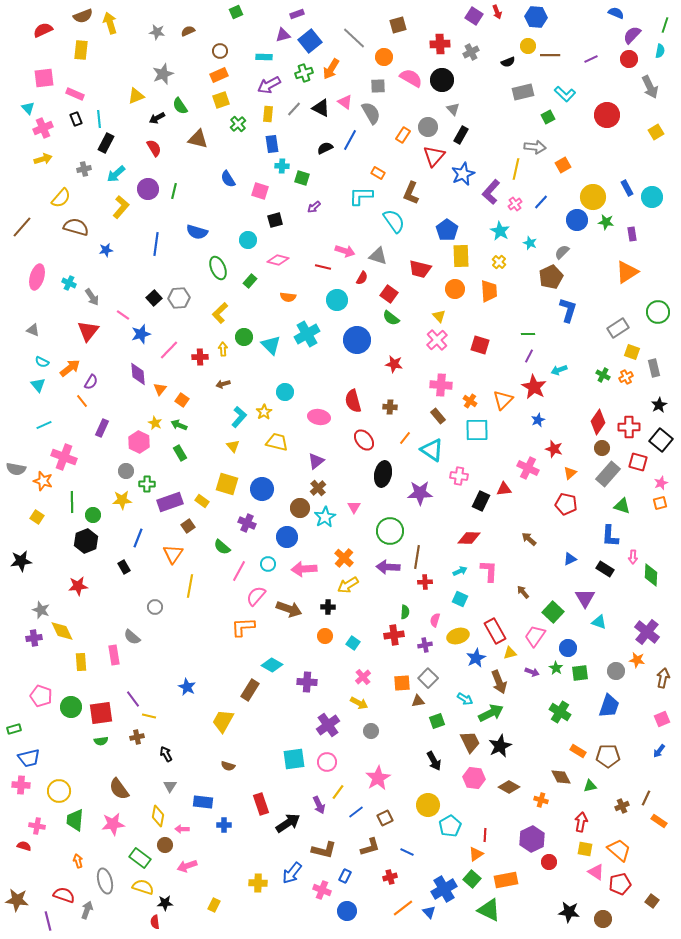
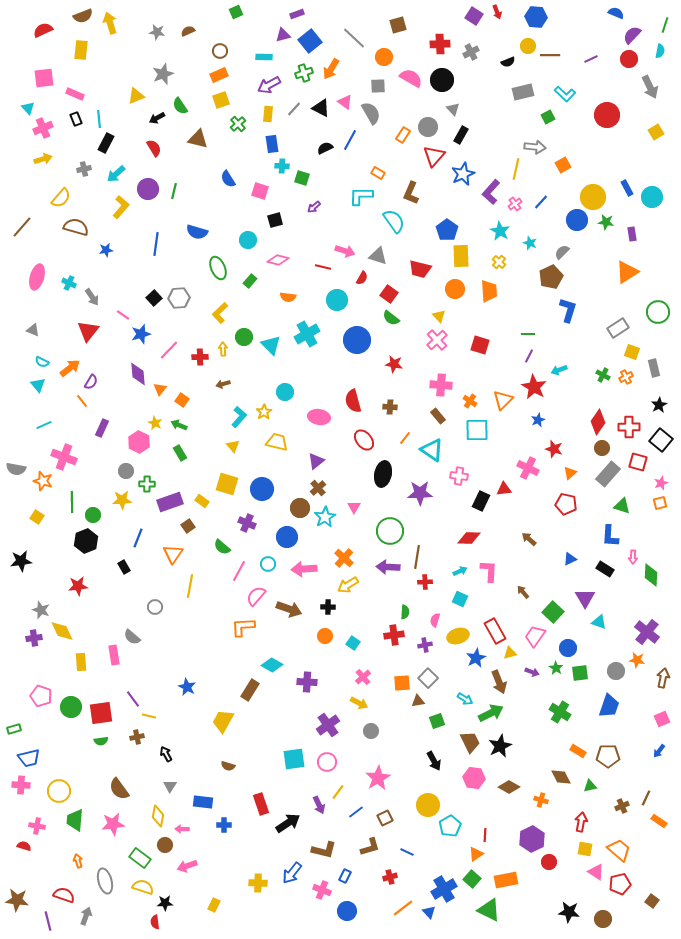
gray arrow at (87, 910): moved 1 px left, 6 px down
